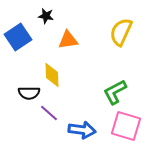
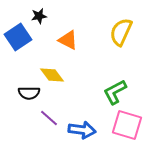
black star: moved 7 px left; rotated 21 degrees counterclockwise
orange triangle: rotated 35 degrees clockwise
yellow diamond: rotated 35 degrees counterclockwise
purple line: moved 5 px down
pink square: moved 1 px right, 1 px up
